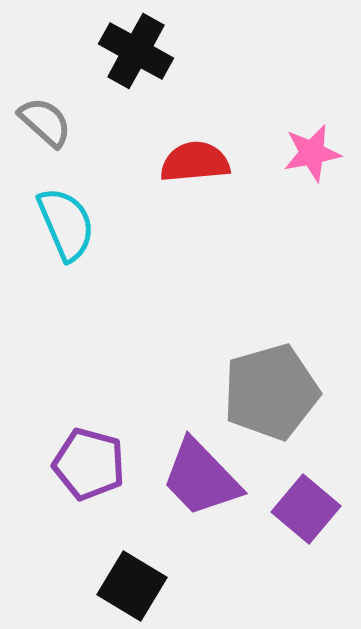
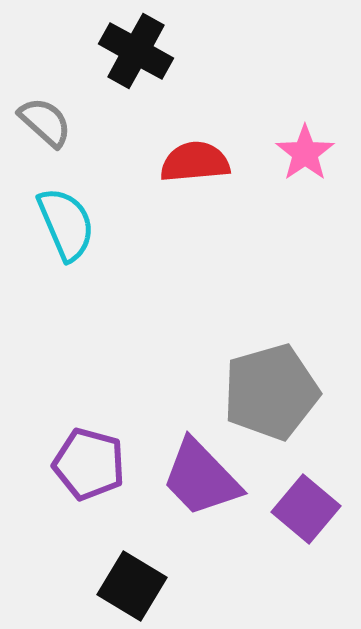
pink star: moved 7 px left; rotated 24 degrees counterclockwise
